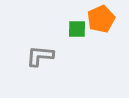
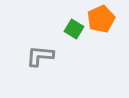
green square: moved 3 px left; rotated 30 degrees clockwise
